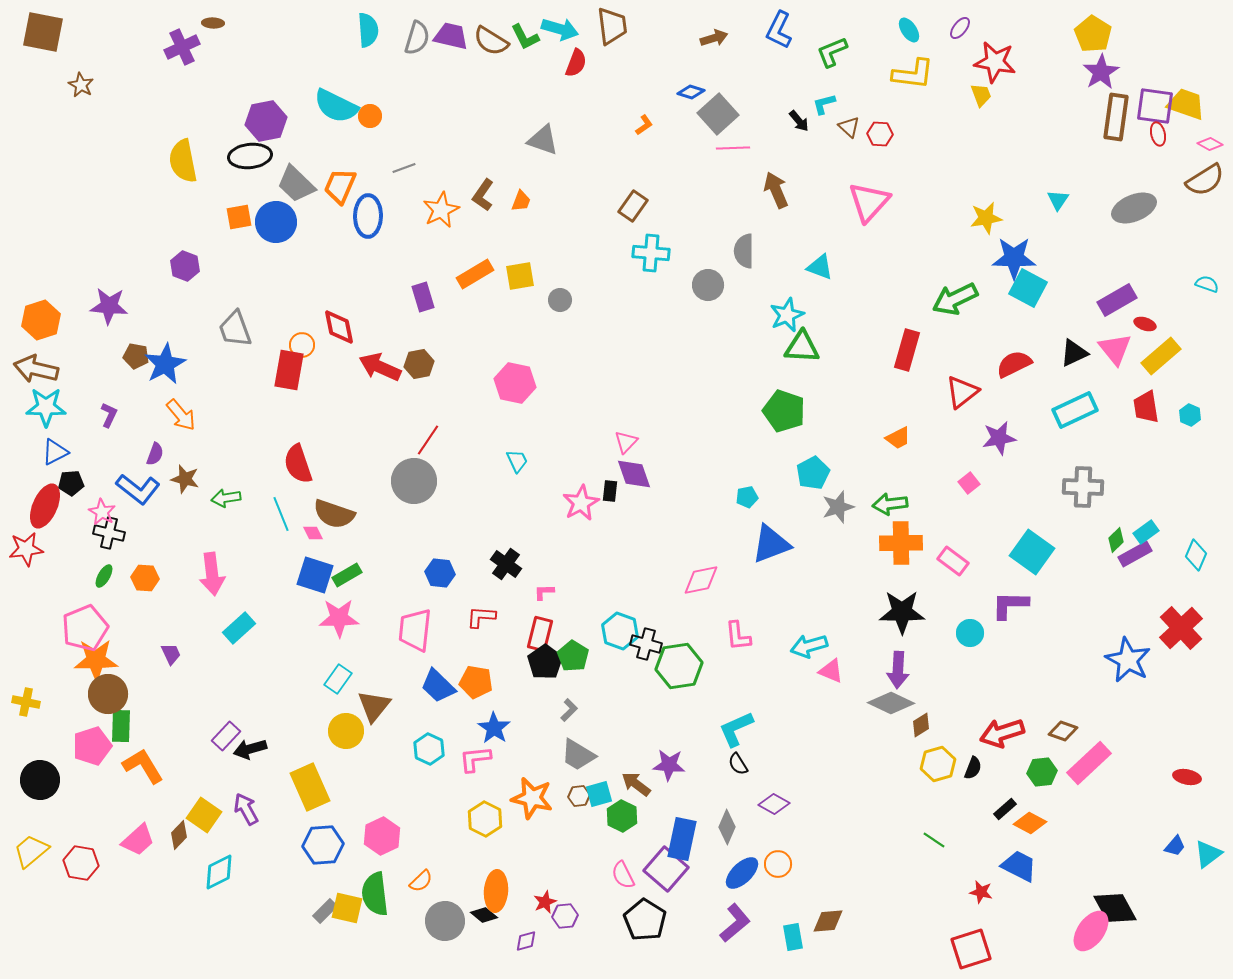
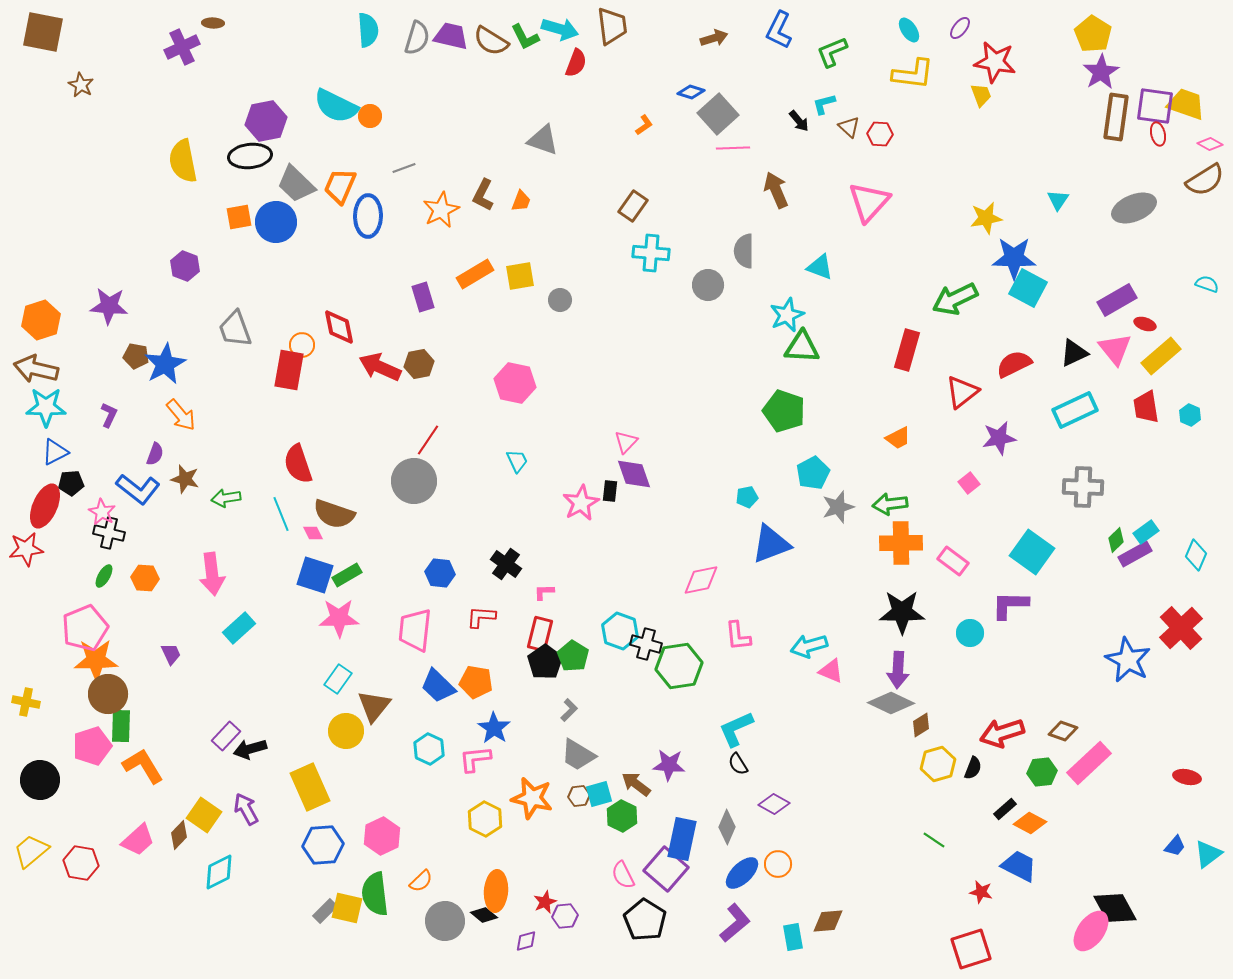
brown L-shape at (483, 195): rotated 8 degrees counterclockwise
